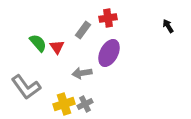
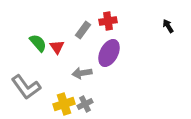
red cross: moved 3 px down
